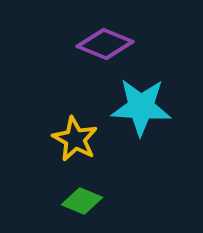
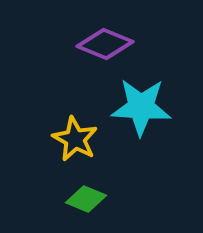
green diamond: moved 4 px right, 2 px up
